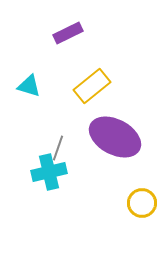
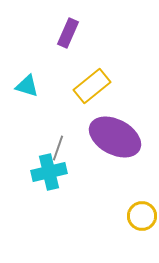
purple rectangle: rotated 40 degrees counterclockwise
cyan triangle: moved 2 px left
yellow circle: moved 13 px down
